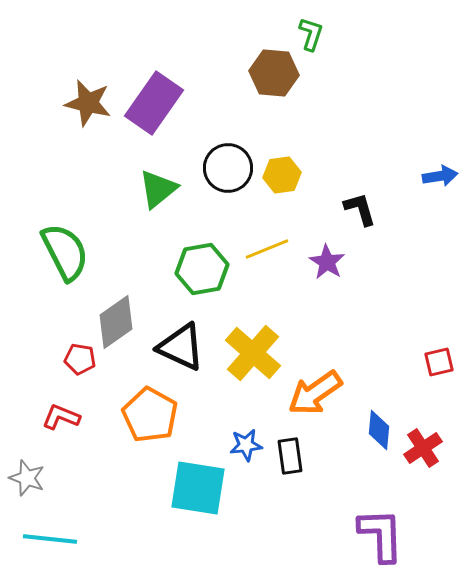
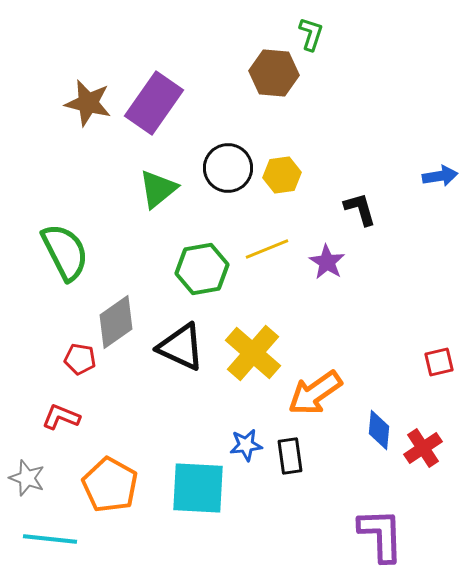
orange pentagon: moved 40 px left, 70 px down
cyan square: rotated 6 degrees counterclockwise
